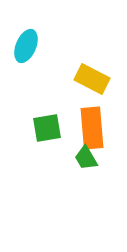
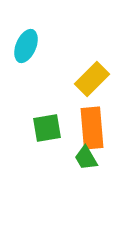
yellow rectangle: rotated 72 degrees counterclockwise
